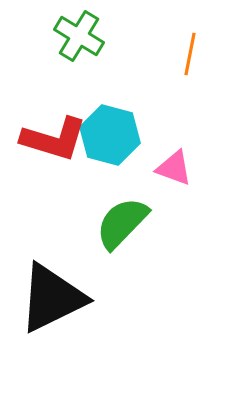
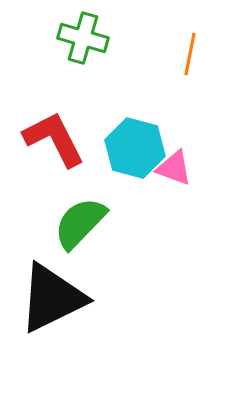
green cross: moved 4 px right, 2 px down; rotated 15 degrees counterclockwise
cyan hexagon: moved 25 px right, 13 px down
red L-shape: rotated 134 degrees counterclockwise
green semicircle: moved 42 px left
